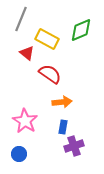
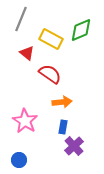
yellow rectangle: moved 4 px right
purple cross: rotated 24 degrees counterclockwise
blue circle: moved 6 px down
